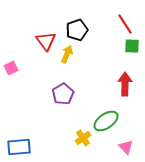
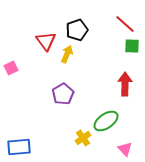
red line: rotated 15 degrees counterclockwise
pink triangle: moved 1 px left, 2 px down
